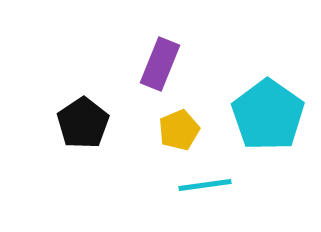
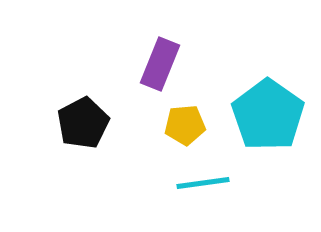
black pentagon: rotated 6 degrees clockwise
yellow pentagon: moved 6 px right, 5 px up; rotated 18 degrees clockwise
cyan line: moved 2 px left, 2 px up
